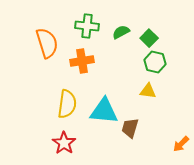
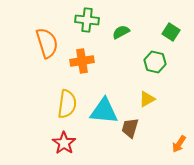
green cross: moved 6 px up
green square: moved 22 px right, 6 px up; rotated 12 degrees counterclockwise
yellow triangle: moved 1 px left, 8 px down; rotated 36 degrees counterclockwise
orange arrow: moved 2 px left; rotated 12 degrees counterclockwise
